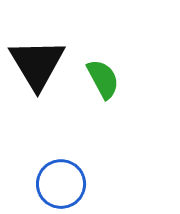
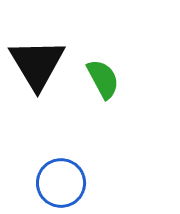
blue circle: moved 1 px up
